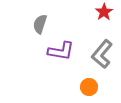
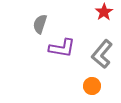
purple L-shape: moved 1 px right, 3 px up
orange circle: moved 3 px right, 1 px up
